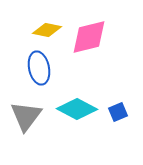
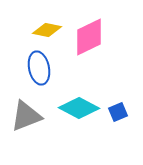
pink diamond: rotated 12 degrees counterclockwise
cyan diamond: moved 2 px right, 1 px up
gray triangle: rotated 32 degrees clockwise
